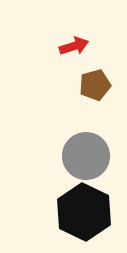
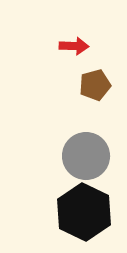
red arrow: rotated 20 degrees clockwise
